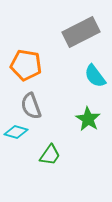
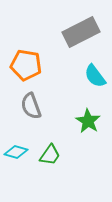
green star: moved 2 px down
cyan diamond: moved 20 px down
